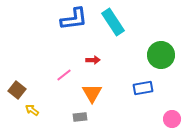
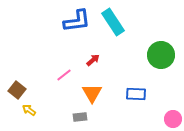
blue L-shape: moved 3 px right, 2 px down
red arrow: rotated 40 degrees counterclockwise
blue rectangle: moved 7 px left, 6 px down; rotated 12 degrees clockwise
yellow arrow: moved 3 px left
pink circle: moved 1 px right
